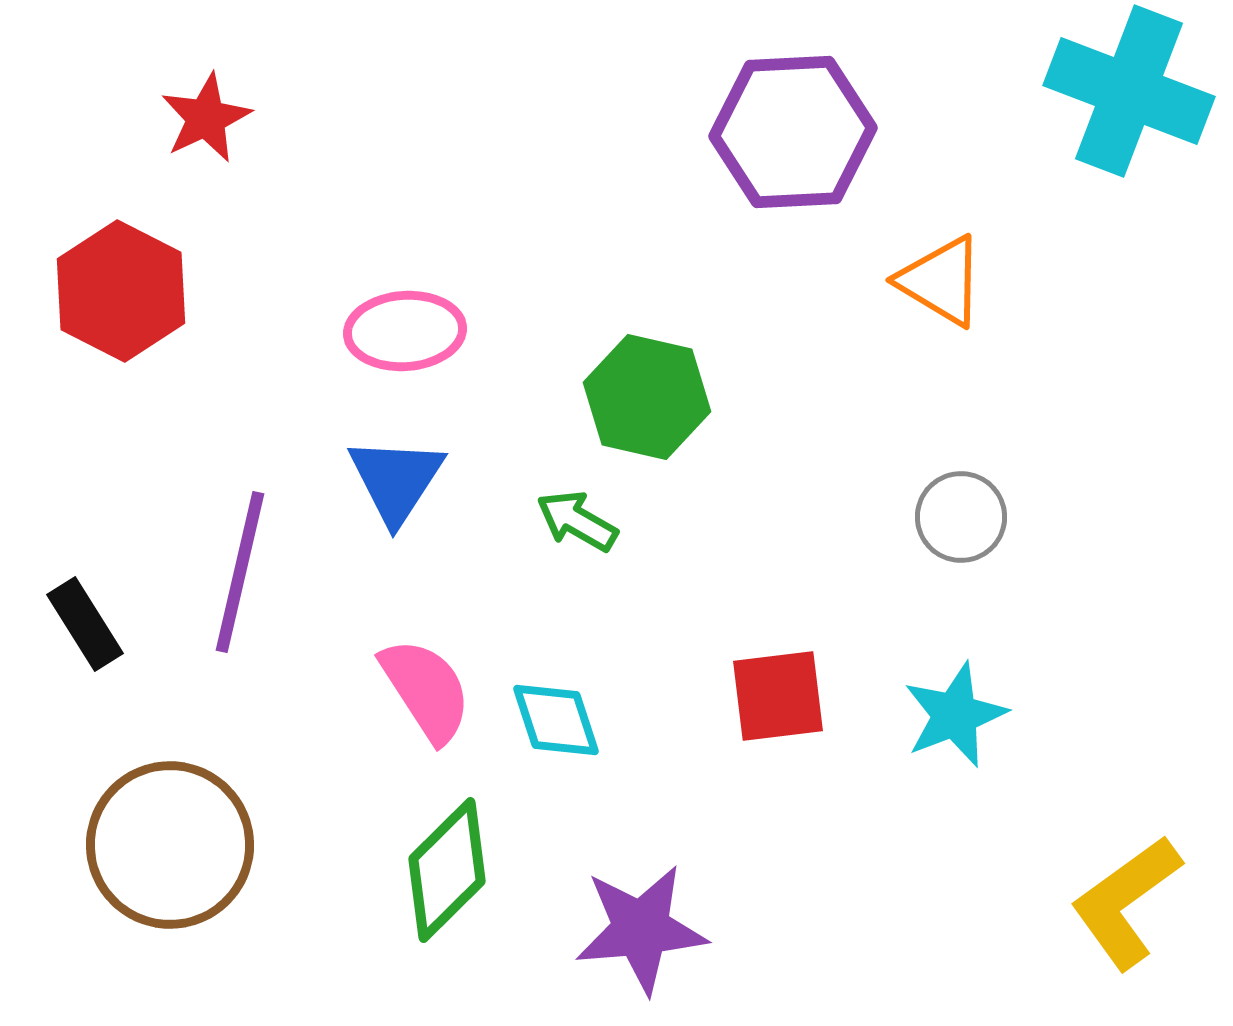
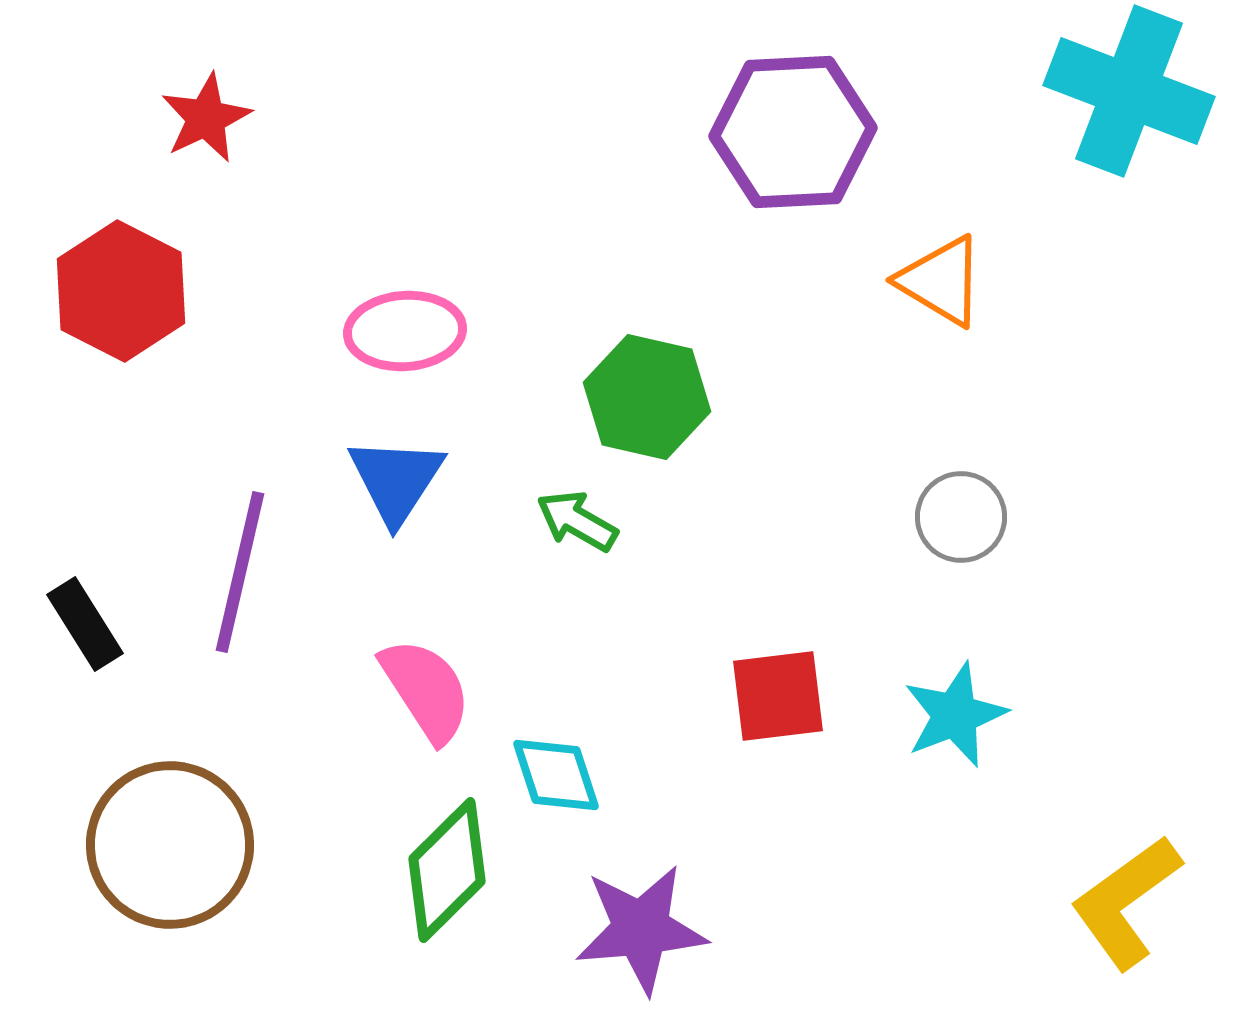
cyan diamond: moved 55 px down
